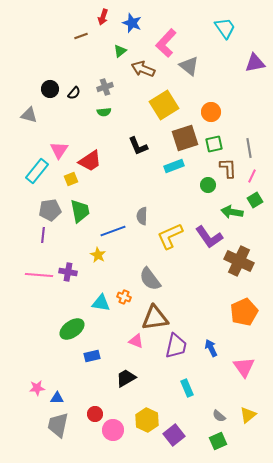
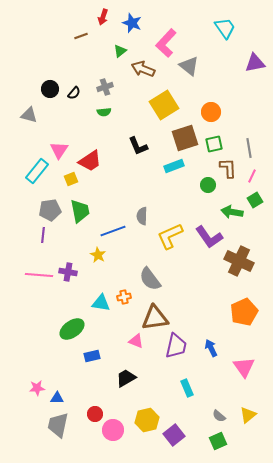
orange cross at (124, 297): rotated 32 degrees counterclockwise
yellow hexagon at (147, 420): rotated 20 degrees clockwise
